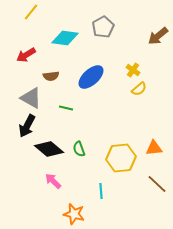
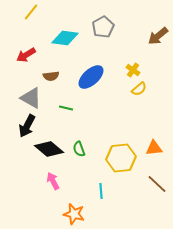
pink arrow: rotated 18 degrees clockwise
